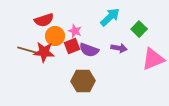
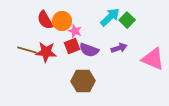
red semicircle: moved 1 px right; rotated 78 degrees clockwise
green square: moved 12 px left, 9 px up
orange circle: moved 7 px right, 15 px up
purple arrow: rotated 28 degrees counterclockwise
red star: moved 2 px right
pink triangle: rotated 45 degrees clockwise
